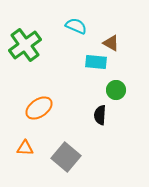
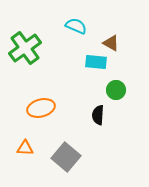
green cross: moved 3 px down
orange ellipse: moved 2 px right; rotated 20 degrees clockwise
black semicircle: moved 2 px left
